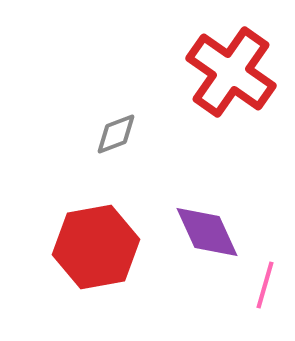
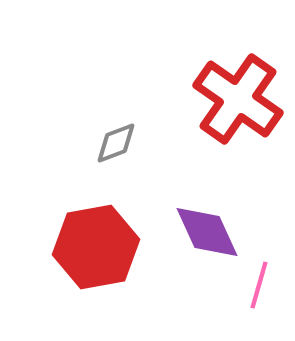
red cross: moved 7 px right, 27 px down
gray diamond: moved 9 px down
pink line: moved 6 px left
